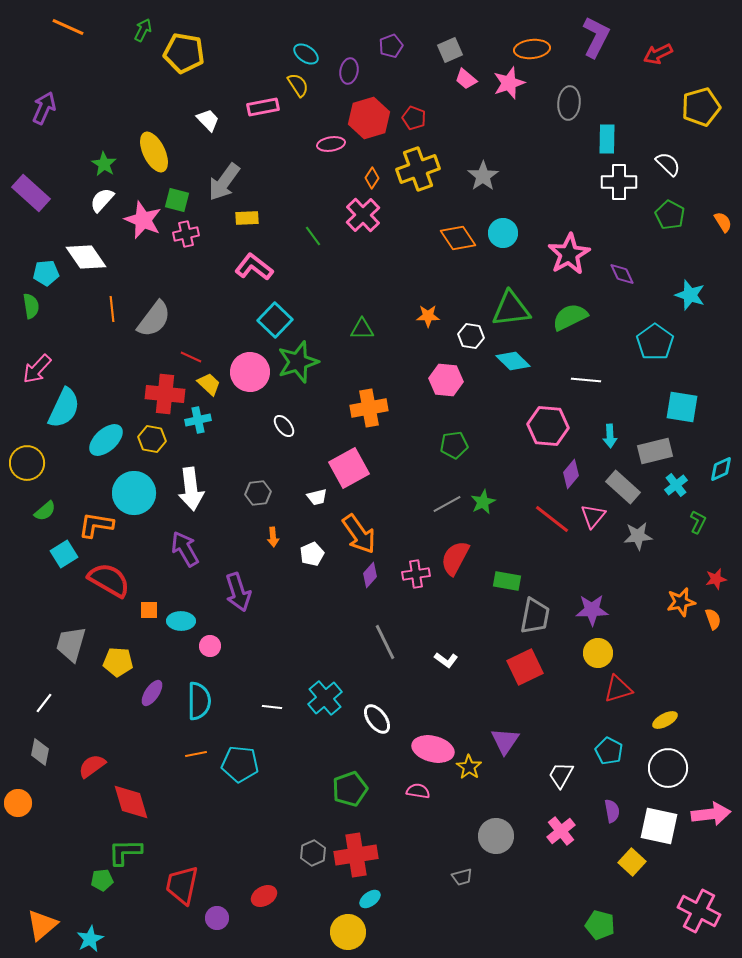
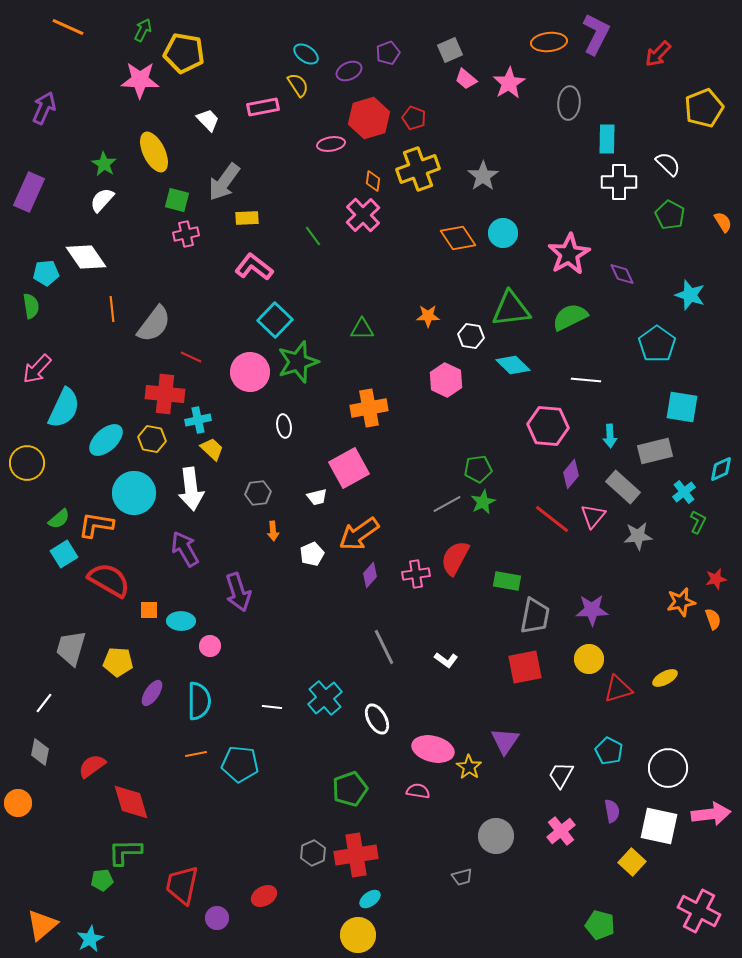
purple L-shape at (596, 37): moved 3 px up
purple pentagon at (391, 46): moved 3 px left, 7 px down
orange ellipse at (532, 49): moved 17 px right, 7 px up
red arrow at (658, 54): rotated 20 degrees counterclockwise
purple ellipse at (349, 71): rotated 55 degrees clockwise
pink star at (509, 83): rotated 12 degrees counterclockwise
yellow pentagon at (701, 107): moved 3 px right, 1 px down; rotated 6 degrees counterclockwise
orange diamond at (372, 178): moved 1 px right, 3 px down; rotated 25 degrees counterclockwise
purple rectangle at (31, 193): moved 2 px left, 1 px up; rotated 72 degrees clockwise
pink star at (143, 220): moved 3 px left, 140 px up; rotated 21 degrees counterclockwise
gray semicircle at (154, 319): moved 5 px down
cyan pentagon at (655, 342): moved 2 px right, 2 px down
cyan diamond at (513, 361): moved 4 px down
pink hexagon at (446, 380): rotated 20 degrees clockwise
yellow trapezoid at (209, 384): moved 3 px right, 65 px down
white ellipse at (284, 426): rotated 30 degrees clockwise
green pentagon at (454, 445): moved 24 px right, 24 px down
cyan cross at (676, 485): moved 8 px right, 7 px down
green semicircle at (45, 511): moved 14 px right, 8 px down
orange arrow at (359, 534): rotated 90 degrees clockwise
orange arrow at (273, 537): moved 6 px up
gray line at (385, 642): moved 1 px left, 5 px down
gray trapezoid at (71, 644): moved 4 px down
yellow circle at (598, 653): moved 9 px left, 6 px down
red square at (525, 667): rotated 15 degrees clockwise
white ellipse at (377, 719): rotated 8 degrees clockwise
yellow ellipse at (665, 720): moved 42 px up
yellow circle at (348, 932): moved 10 px right, 3 px down
